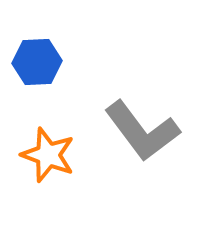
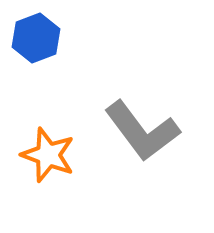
blue hexagon: moved 1 px left, 24 px up; rotated 18 degrees counterclockwise
